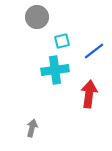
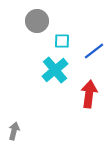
gray circle: moved 4 px down
cyan square: rotated 14 degrees clockwise
cyan cross: rotated 32 degrees counterclockwise
gray arrow: moved 18 px left, 3 px down
